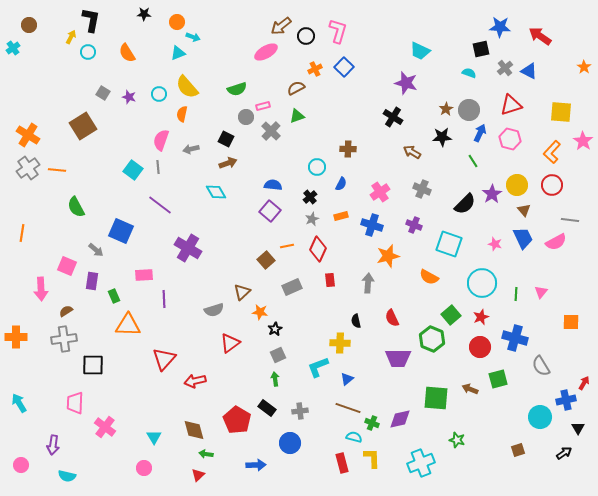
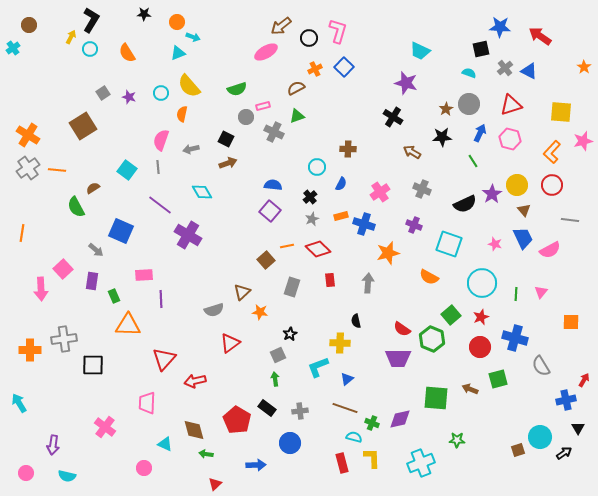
black L-shape at (91, 20): rotated 20 degrees clockwise
black circle at (306, 36): moved 3 px right, 2 px down
cyan circle at (88, 52): moved 2 px right, 3 px up
yellow semicircle at (187, 87): moved 2 px right, 1 px up
gray square at (103, 93): rotated 24 degrees clockwise
cyan circle at (159, 94): moved 2 px right, 1 px up
gray circle at (469, 110): moved 6 px up
gray cross at (271, 131): moved 3 px right, 1 px down; rotated 18 degrees counterclockwise
pink star at (583, 141): rotated 24 degrees clockwise
cyan square at (133, 170): moved 6 px left
cyan diamond at (216, 192): moved 14 px left
black semicircle at (465, 204): rotated 20 degrees clockwise
blue cross at (372, 225): moved 8 px left, 1 px up
pink semicircle at (556, 242): moved 6 px left, 8 px down
purple cross at (188, 248): moved 13 px up
red diamond at (318, 249): rotated 70 degrees counterclockwise
orange star at (388, 256): moved 3 px up
pink square at (67, 266): moved 4 px left, 3 px down; rotated 24 degrees clockwise
gray rectangle at (292, 287): rotated 48 degrees counterclockwise
purple line at (164, 299): moved 3 px left
brown semicircle at (66, 311): moved 27 px right, 123 px up
red semicircle at (392, 318): moved 10 px right, 11 px down; rotated 30 degrees counterclockwise
black star at (275, 329): moved 15 px right, 5 px down
orange cross at (16, 337): moved 14 px right, 13 px down
red arrow at (584, 383): moved 3 px up
pink trapezoid at (75, 403): moved 72 px right
brown line at (348, 408): moved 3 px left
cyan circle at (540, 417): moved 20 px down
cyan triangle at (154, 437): moved 11 px right, 7 px down; rotated 35 degrees counterclockwise
green star at (457, 440): rotated 14 degrees counterclockwise
pink circle at (21, 465): moved 5 px right, 8 px down
red triangle at (198, 475): moved 17 px right, 9 px down
